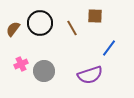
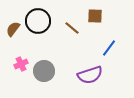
black circle: moved 2 px left, 2 px up
brown line: rotated 21 degrees counterclockwise
